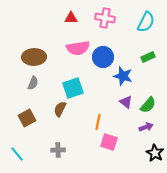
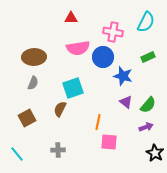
pink cross: moved 8 px right, 14 px down
pink square: rotated 12 degrees counterclockwise
